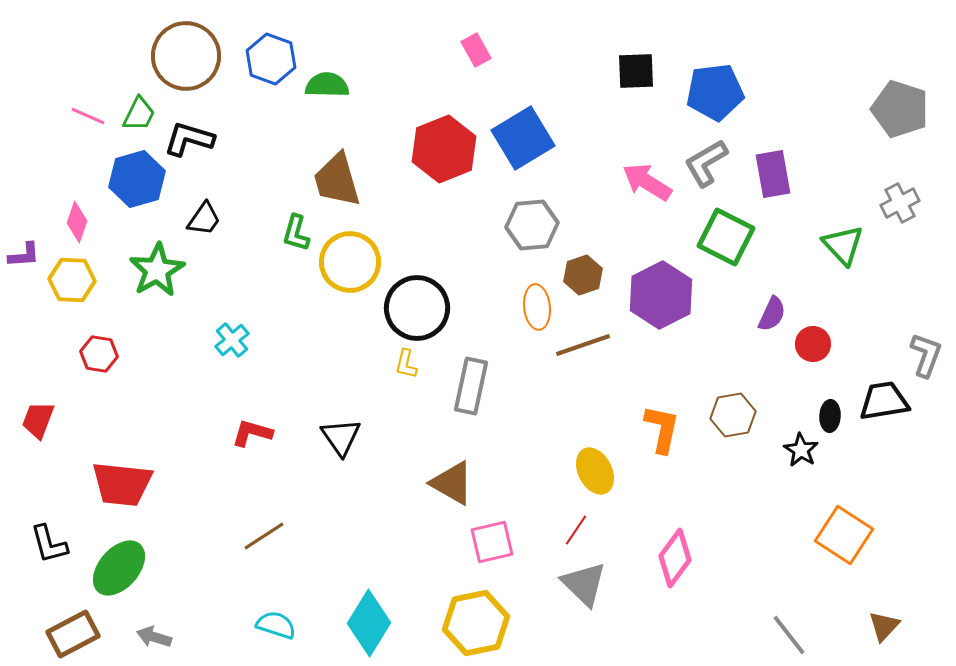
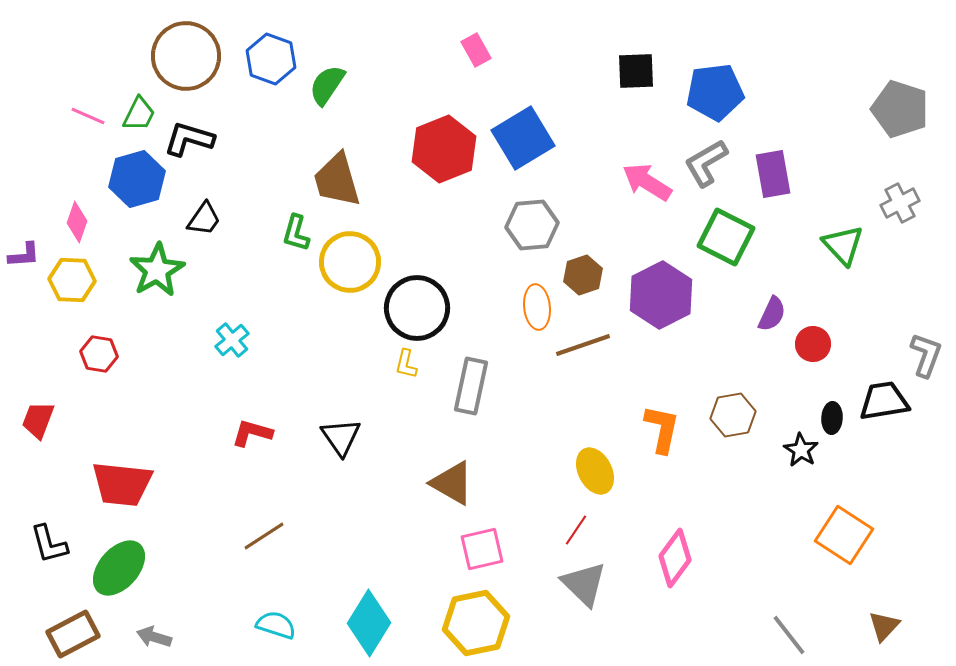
green semicircle at (327, 85): rotated 57 degrees counterclockwise
black ellipse at (830, 416): moved 2 px right, 2 px down
pink square at (492, 542): moved 10 px left, 7 px down
